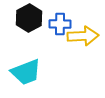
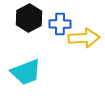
yellow arrow: moved 1 px right, 2 px down
